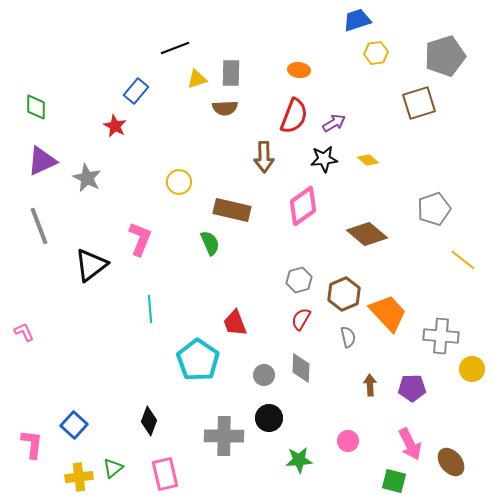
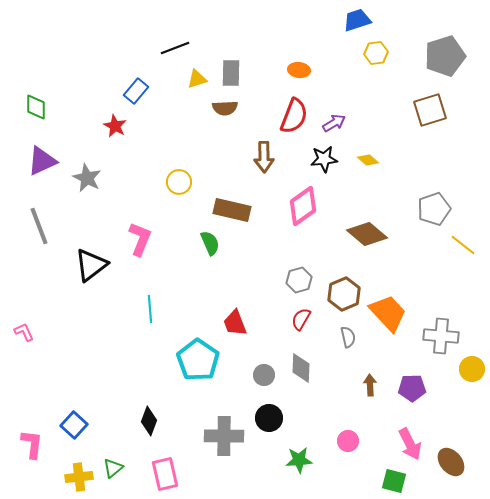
brown square at (419, 103): moved 11 px right, 7 px down
yellow line at (463, 260): moved 15 px up
